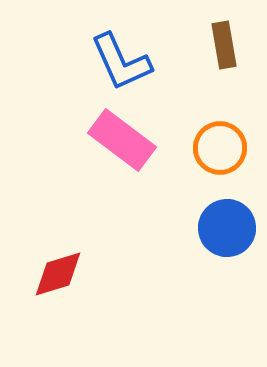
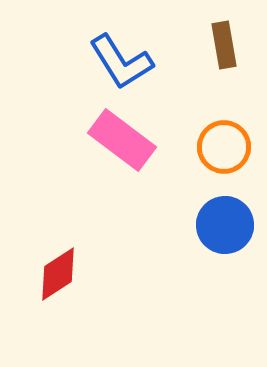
blue L-shape: rotated 8 degrees counterclockwise
orange circle: moved 4 px right, 1 px up
blue circle: moved 2 px left, 3 px up
red diamond: rotated 16 degrees counterclockwise
